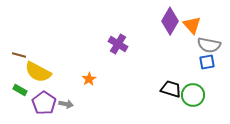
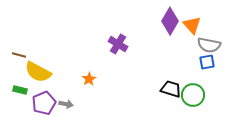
green rectangle: rotated 16 degrees counterclockwise
purple pentagon: rotated 15 degrees clockwise
